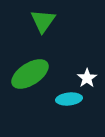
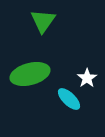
green ellipse: rotated 18 degrees clockwise
cyan ellipse: rotated 50 degrees clockwise
